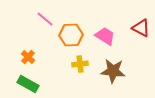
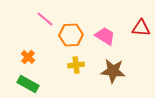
red triangle: rotated 24 degrees counterclockwise
yellow cross: moved 4 px left, 1 px down
